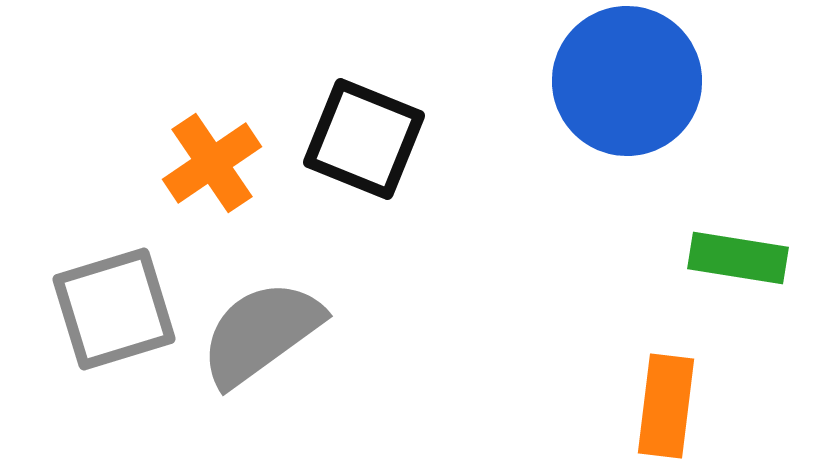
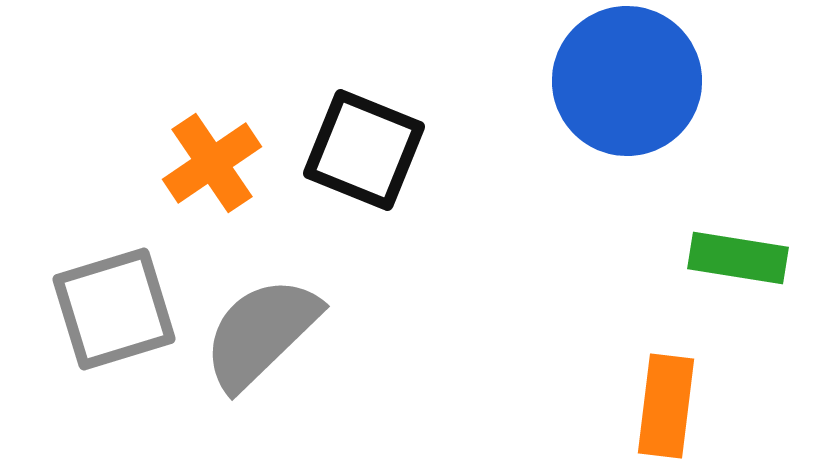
black square: moved 11 px down
gray semicircle: rotated 8 degrees counterclockwise
